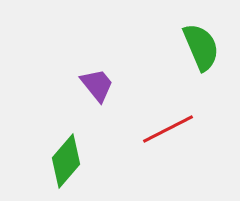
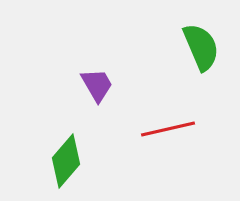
purple trapezoid: rotated 9 degrees clockwise
red line: rotated 14 degrees clockwise
